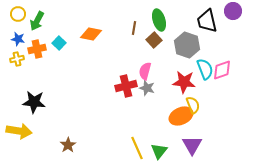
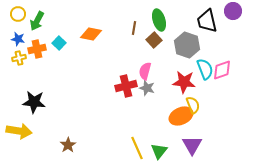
yellow cross: moved 2 px right, 1 px up
